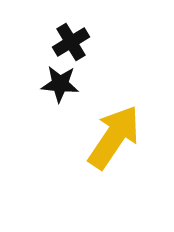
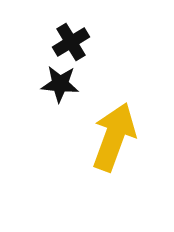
yellow arrow: rotated 14 degrees counterclockwise
